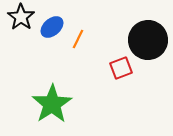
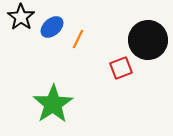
green star: moved 1 px right
